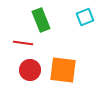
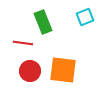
green rectangle: moved 2 px right, 2 px down
red circle: moved 1 px down
